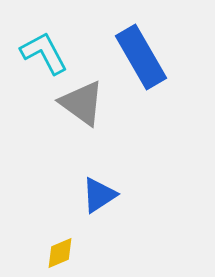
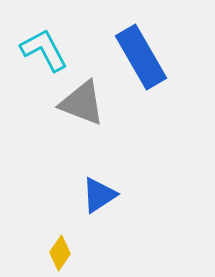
cyan L-shape: moved 3 px up
gray triangle: rotated 15 degrees counterclockwise
yellow diamond: rotated 32 degrees counterclockwise
